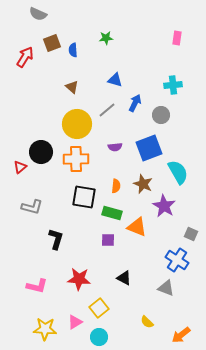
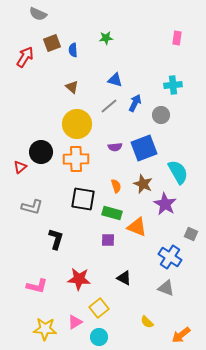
gray line: moved 2 px right, 4 px up
blue square: moved 5 px left
orange semicircle: rotated 24 degrees counterclockwise
black square: moved 1 px left, 2 px down
purple star: moved 1 px right, 2 px up
blue cross: moved 7 px left, 3 px up
